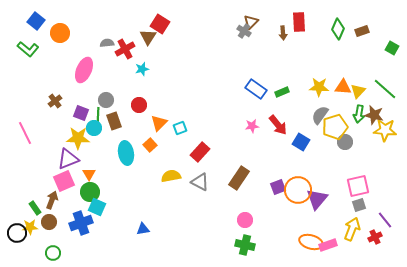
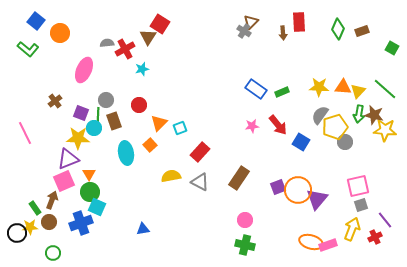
gray square at (359, 205): moved 2 px right
